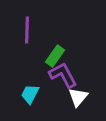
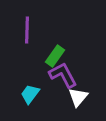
cyan trapezoid: rotated 10 degrees clockwise
